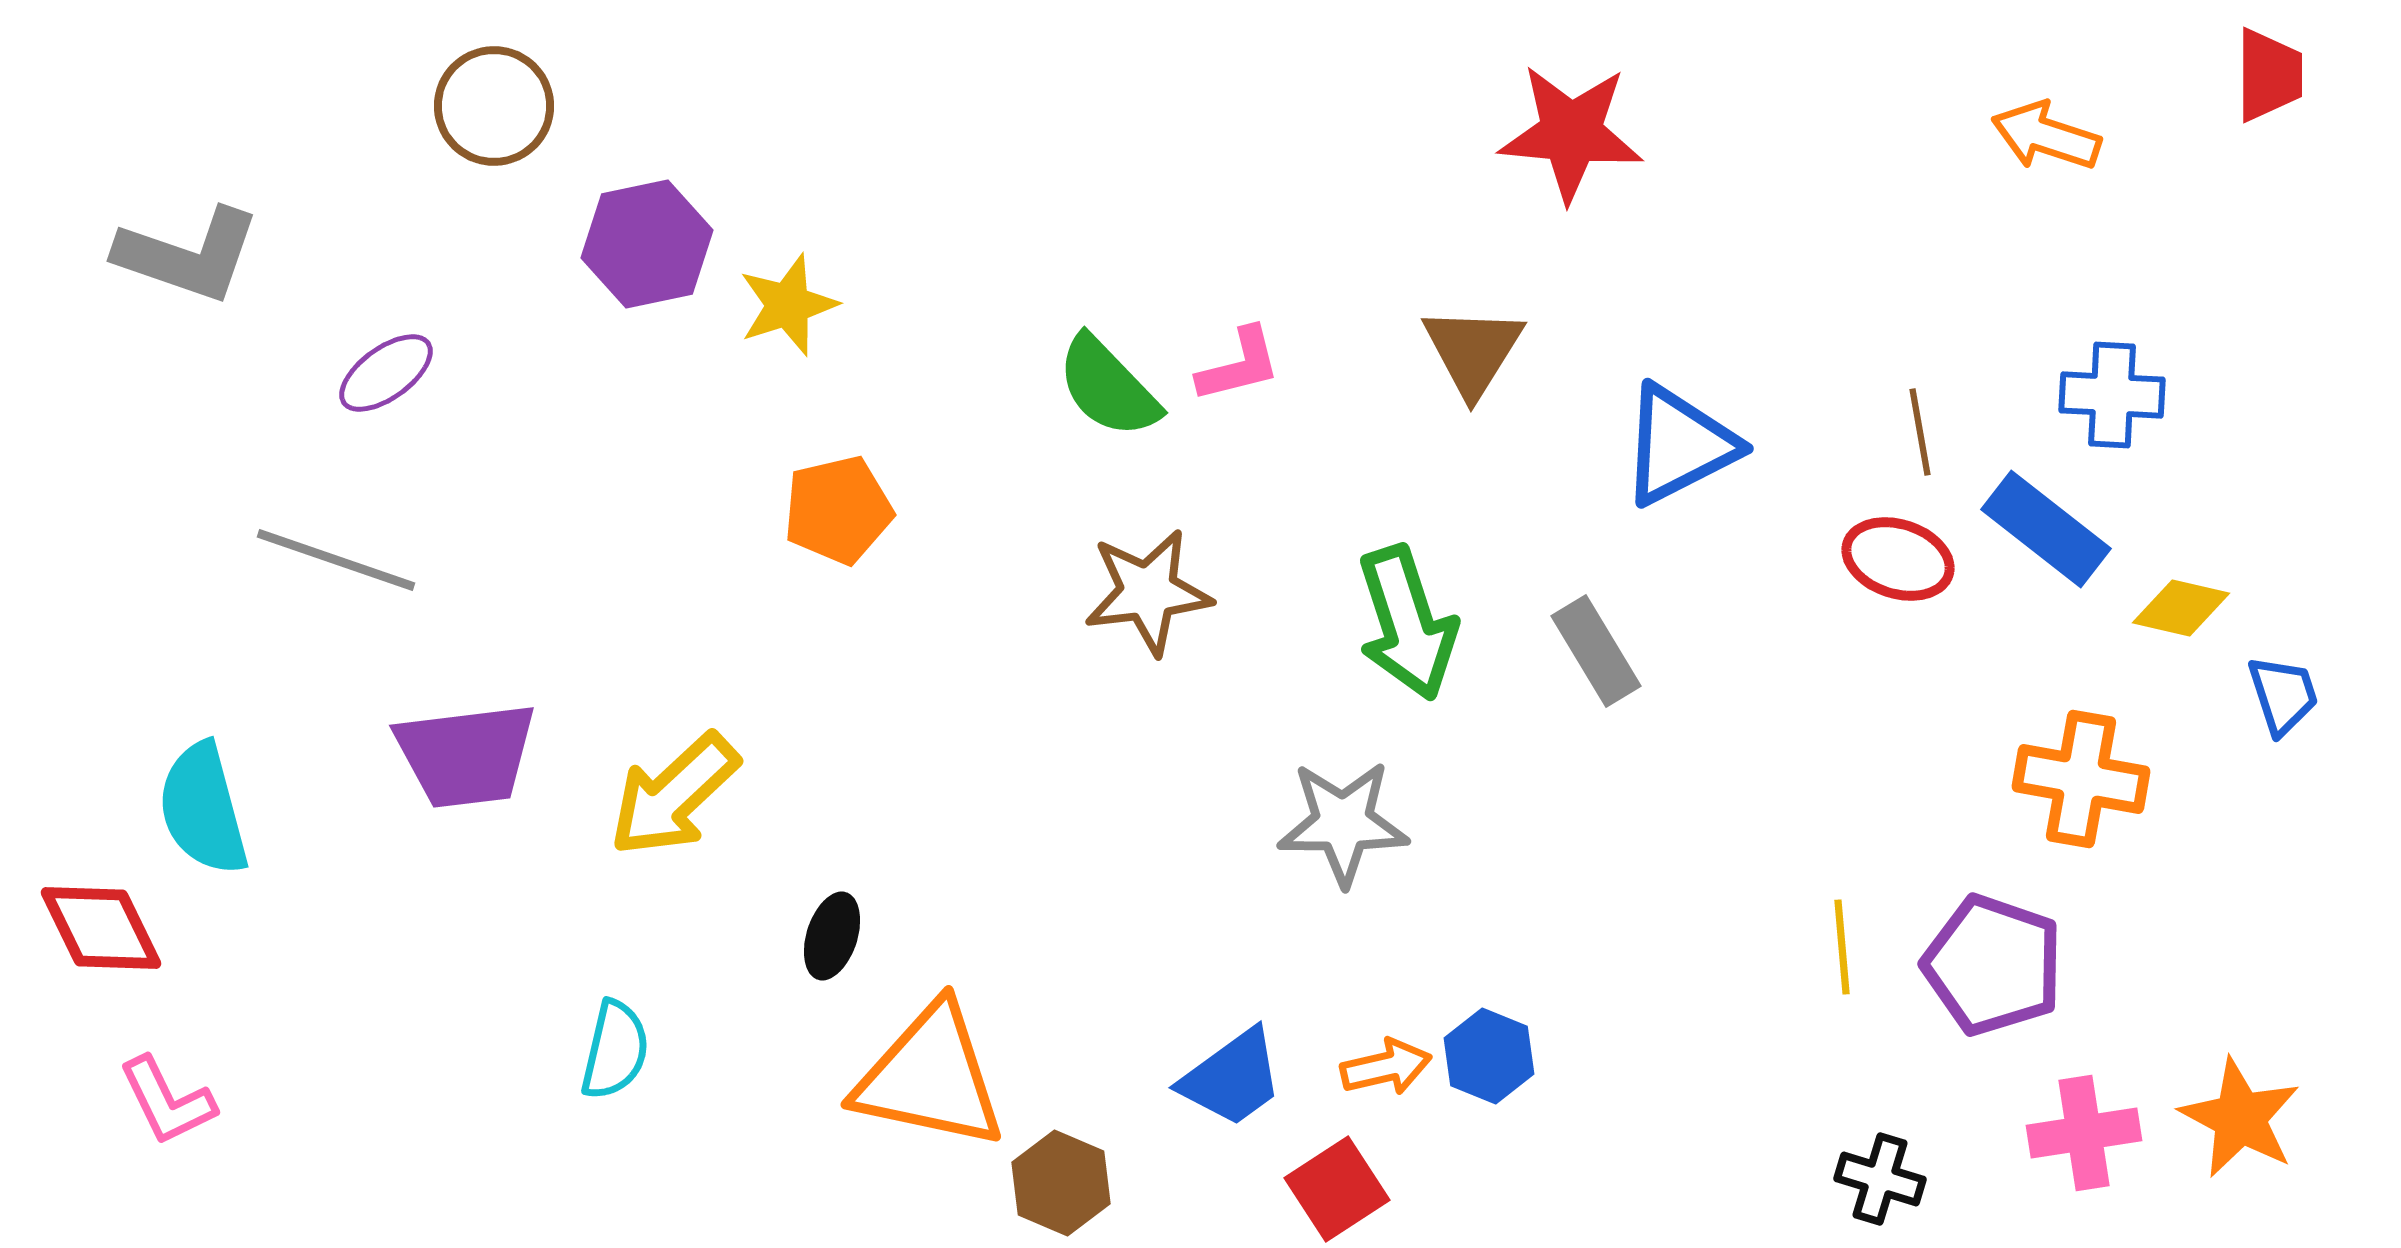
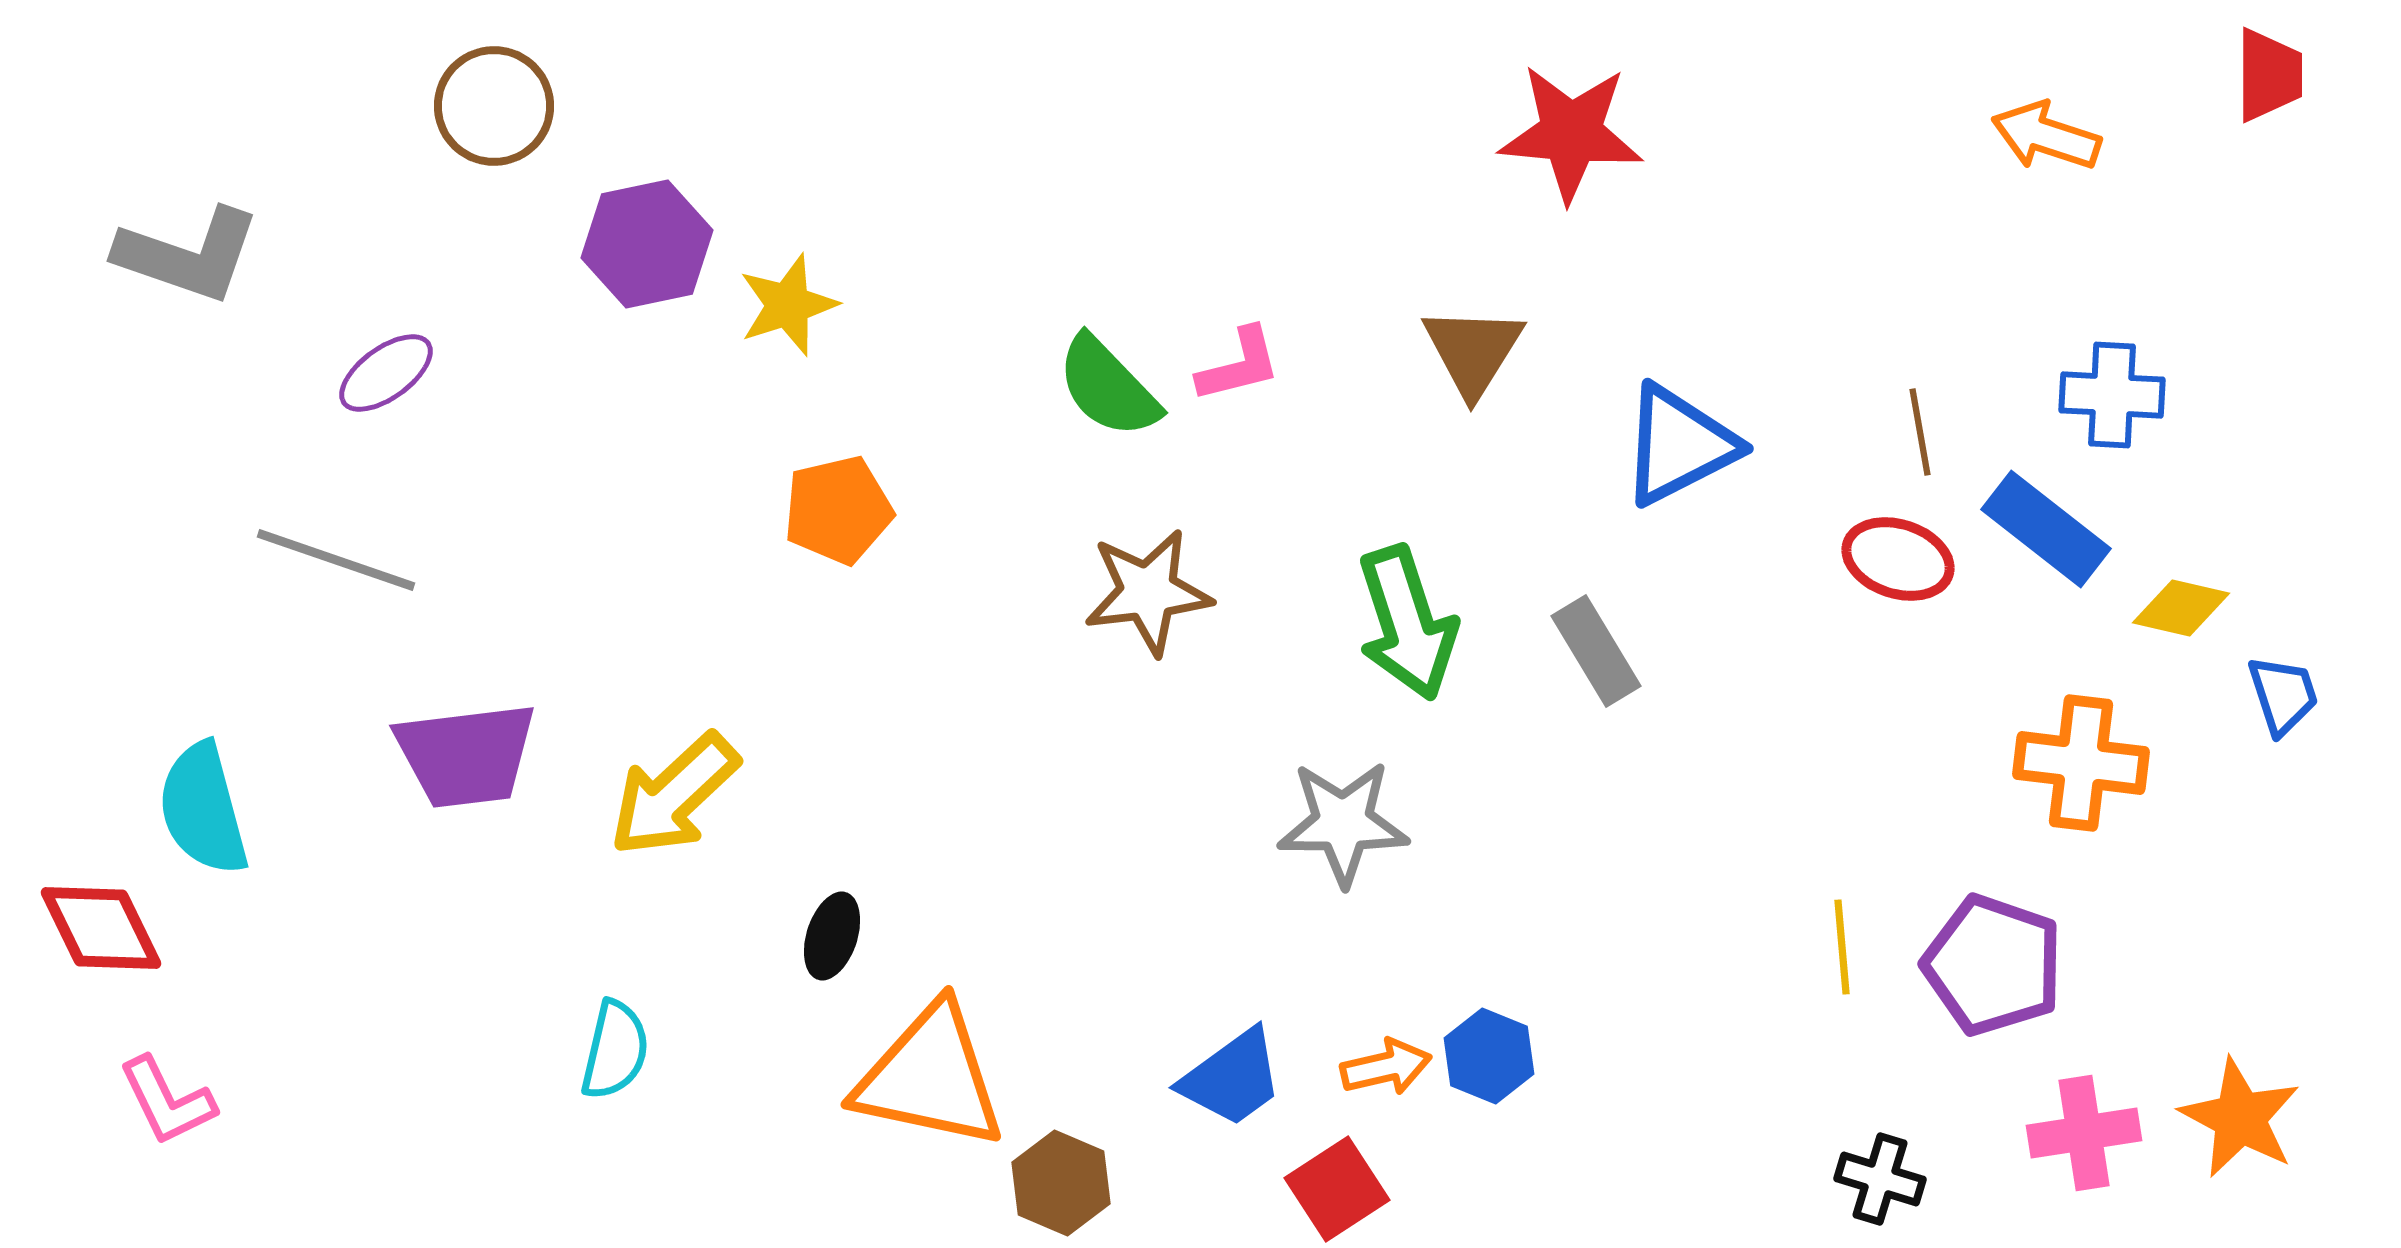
orange cross at (2081, 779): moved 16 px up; rotated 3 degrees counterclockwise
